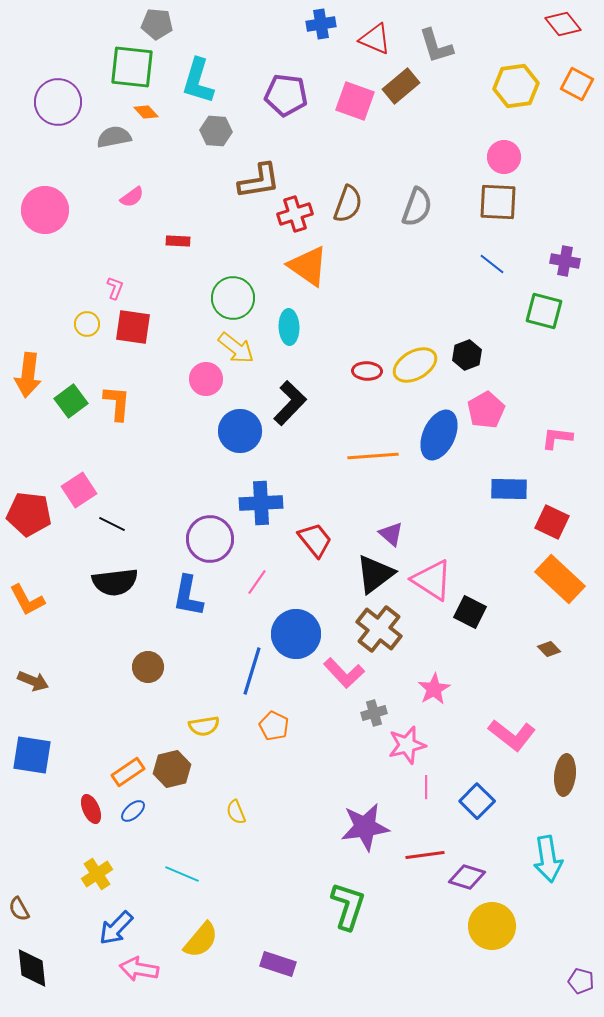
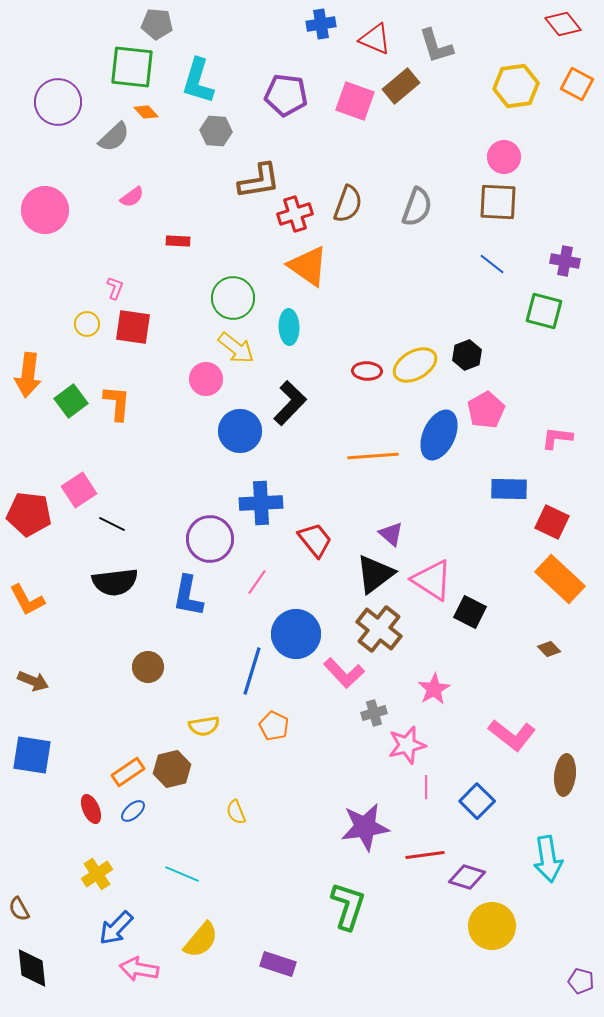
gray semicircle at (114, 137): rotated 148 degrees clockwise
